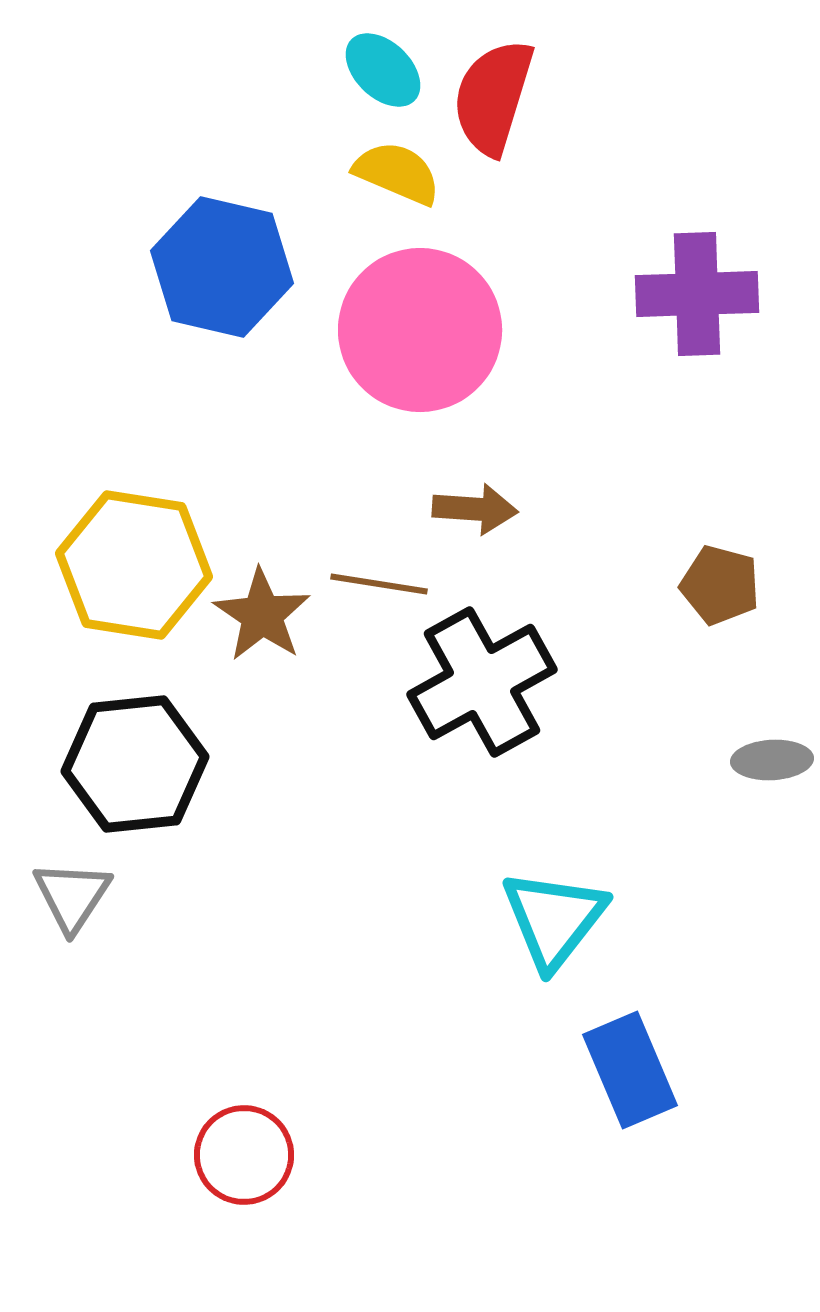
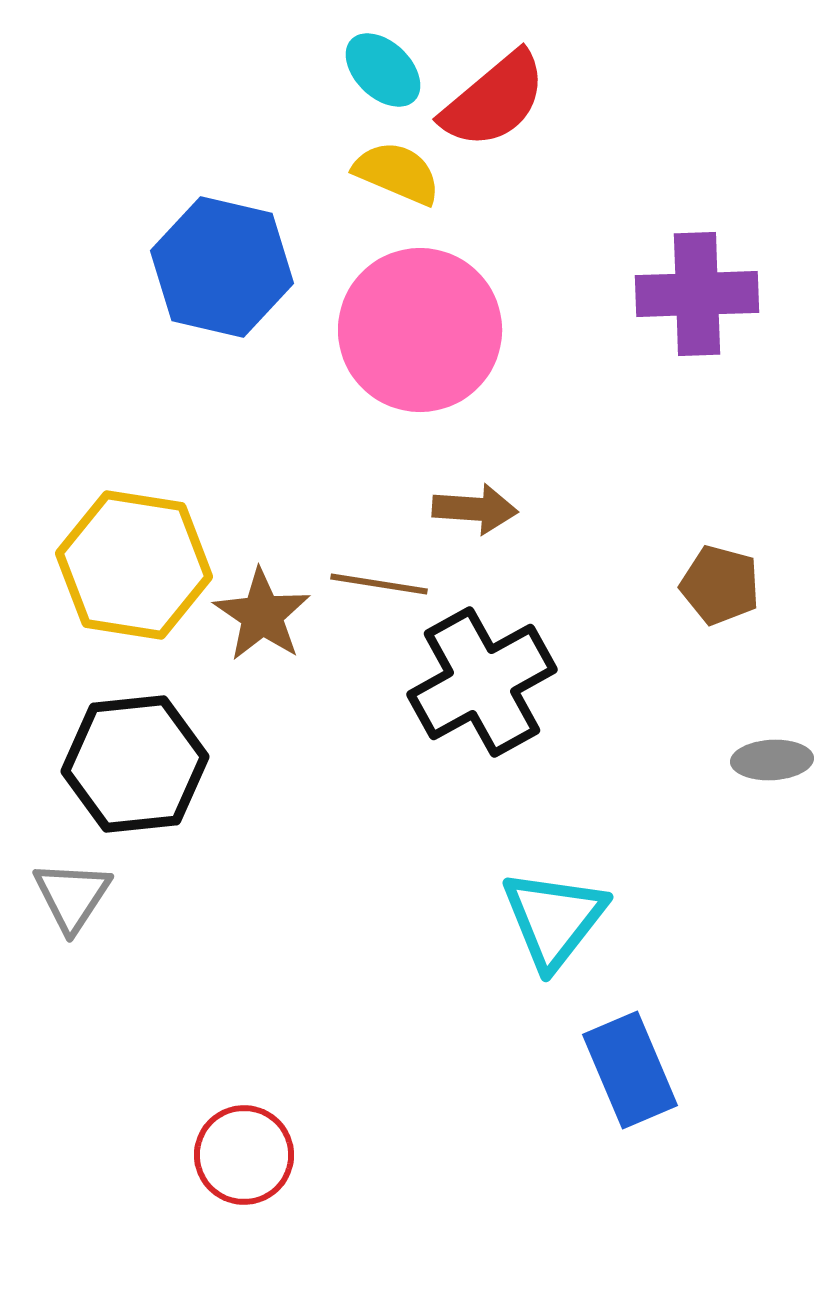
red semicircle: moved 1 px right, 3 px down; rotated 147 degrees counterclockwise
